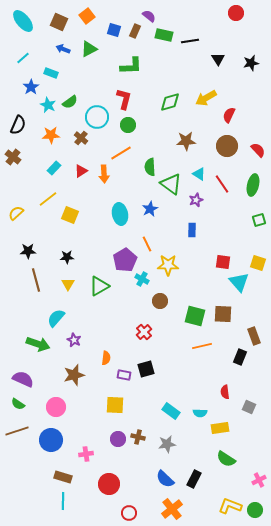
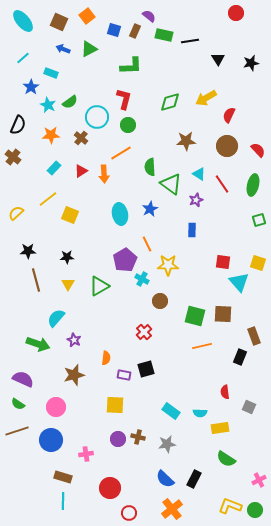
red circle at (109, 484): moved 1 px right, 4 px down
